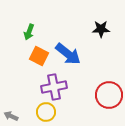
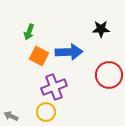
blue arrow: moved 1 px right, 2 px up; rotated 40 degrees counterclockwise
purple cross: rotated 10 degrees counterclockwise
red circle: moved 20 px up
